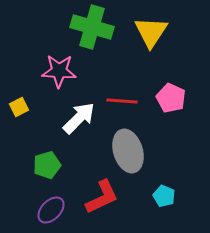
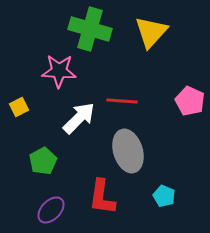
green cross: moved 2 px left, 2 px down
yellow triangle: rotated 9 degrees clockwise
pink pentagon: moved 19 px right, 3 px down
green pentagon: moved 4 px left, 4 px up; rotated 12 degrees counterclockwise
red L-shape: rotated 123 degrees clockwise
